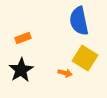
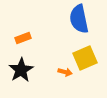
blue semicircle: moved 2 px up
yellow square: rotated 35 degrees clockwise
orange arrow: moved 1 px up
